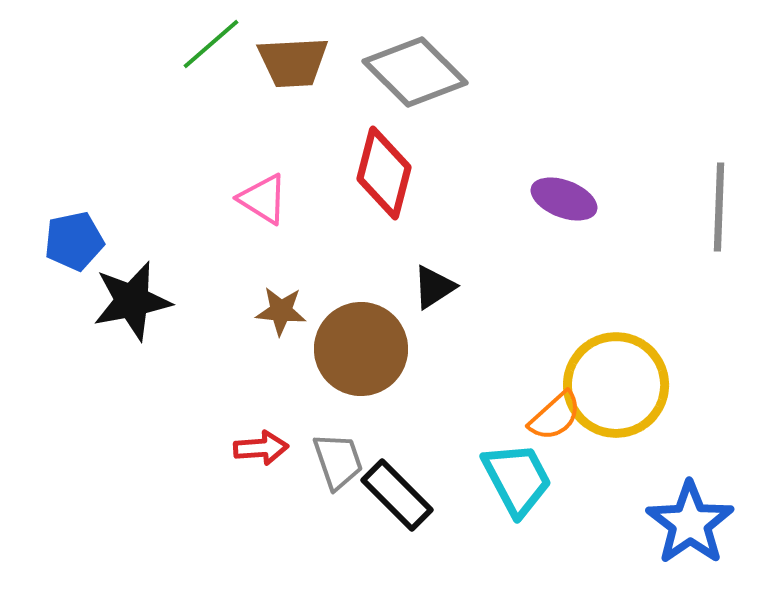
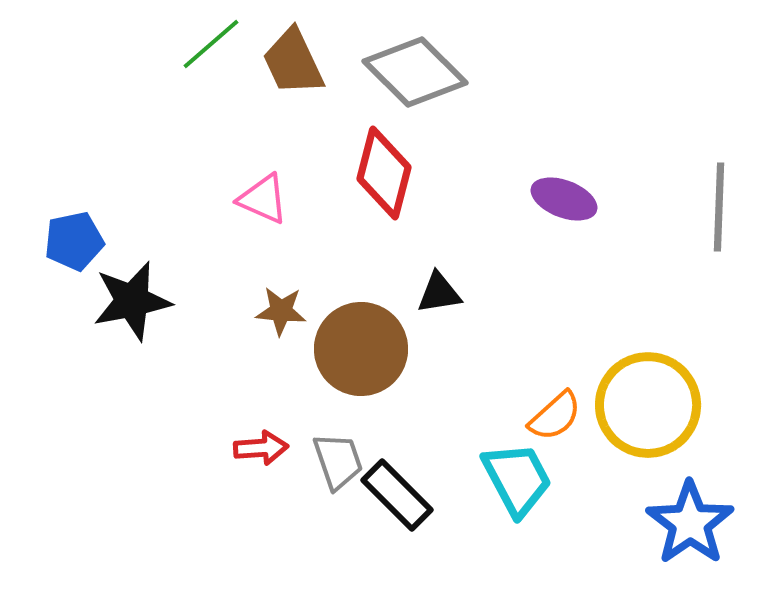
brown trapezoid: rotated 68 degrees clockwise
pink triangle: rotated 8 degrees counterclockwise
black triangle: moved 5 px right, 6 px down; rotated 24 degrees clockwise
yellow circle: moved 32 px right, 20 px down
